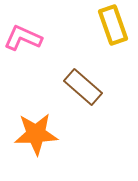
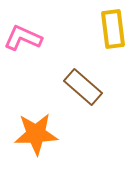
yellow rectangle: moved 4 px down; rotated 12 degrees clockwise
